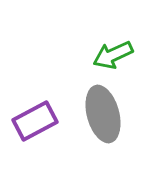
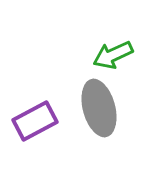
gray ellipse: moved 4 px left, 6 px up
